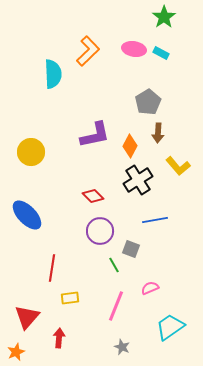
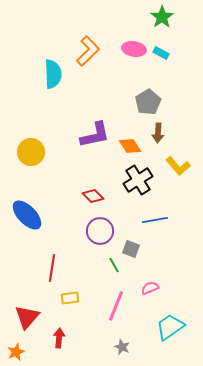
green star: moved 2 px left
orange diamond: rotated 60 degrees counterclockwise
